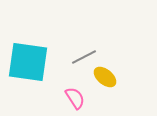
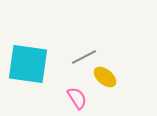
cyan square: moved 2 px down
pink semicircle: moved 2 px right
